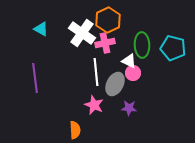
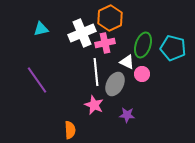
orange hexagon: moved 2 px right, 2 px up
cyan triangle: rotated 42 degrees counterclockwise
white cross: rotated 32 degrees clockwise
green ellipse: moved 1 px right; rotated 20 degrees clockwise
white triangle: moved 2 px left, 1 px down
pink circle: moved 9 px right, 1 px down
purple line: moved 2 px right, 2 px down; rotated 28 degrees counterclockwise
purple star: moved 2 px left, 7 px down
orange semicircle: moved 5 px left
